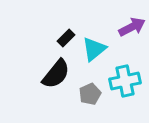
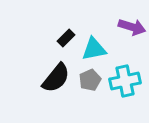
purple arrow: rotated 44 degrees clockwise
cyan triangle: rotated 28 degrees clockwise
black semicircle: moved 4 px down
gray pentagon: moved 14 px up
